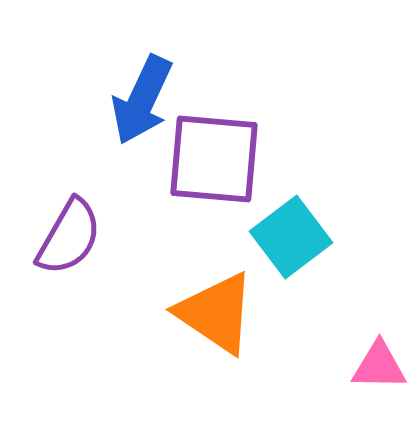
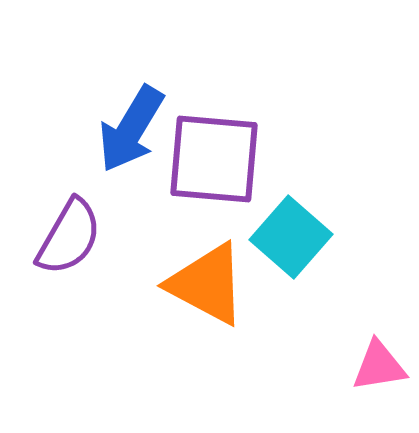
blue arrow: moved 11 px left, 29 px down; rotated 6 degrees clockwise
cyan square: rotated 12 degrees counterclockwise
orange triangle: moved 9 px left, 29 px up; rotated 6 degrees counterclockwise
pink triangle: rotated 10 degrees counterclockwise
